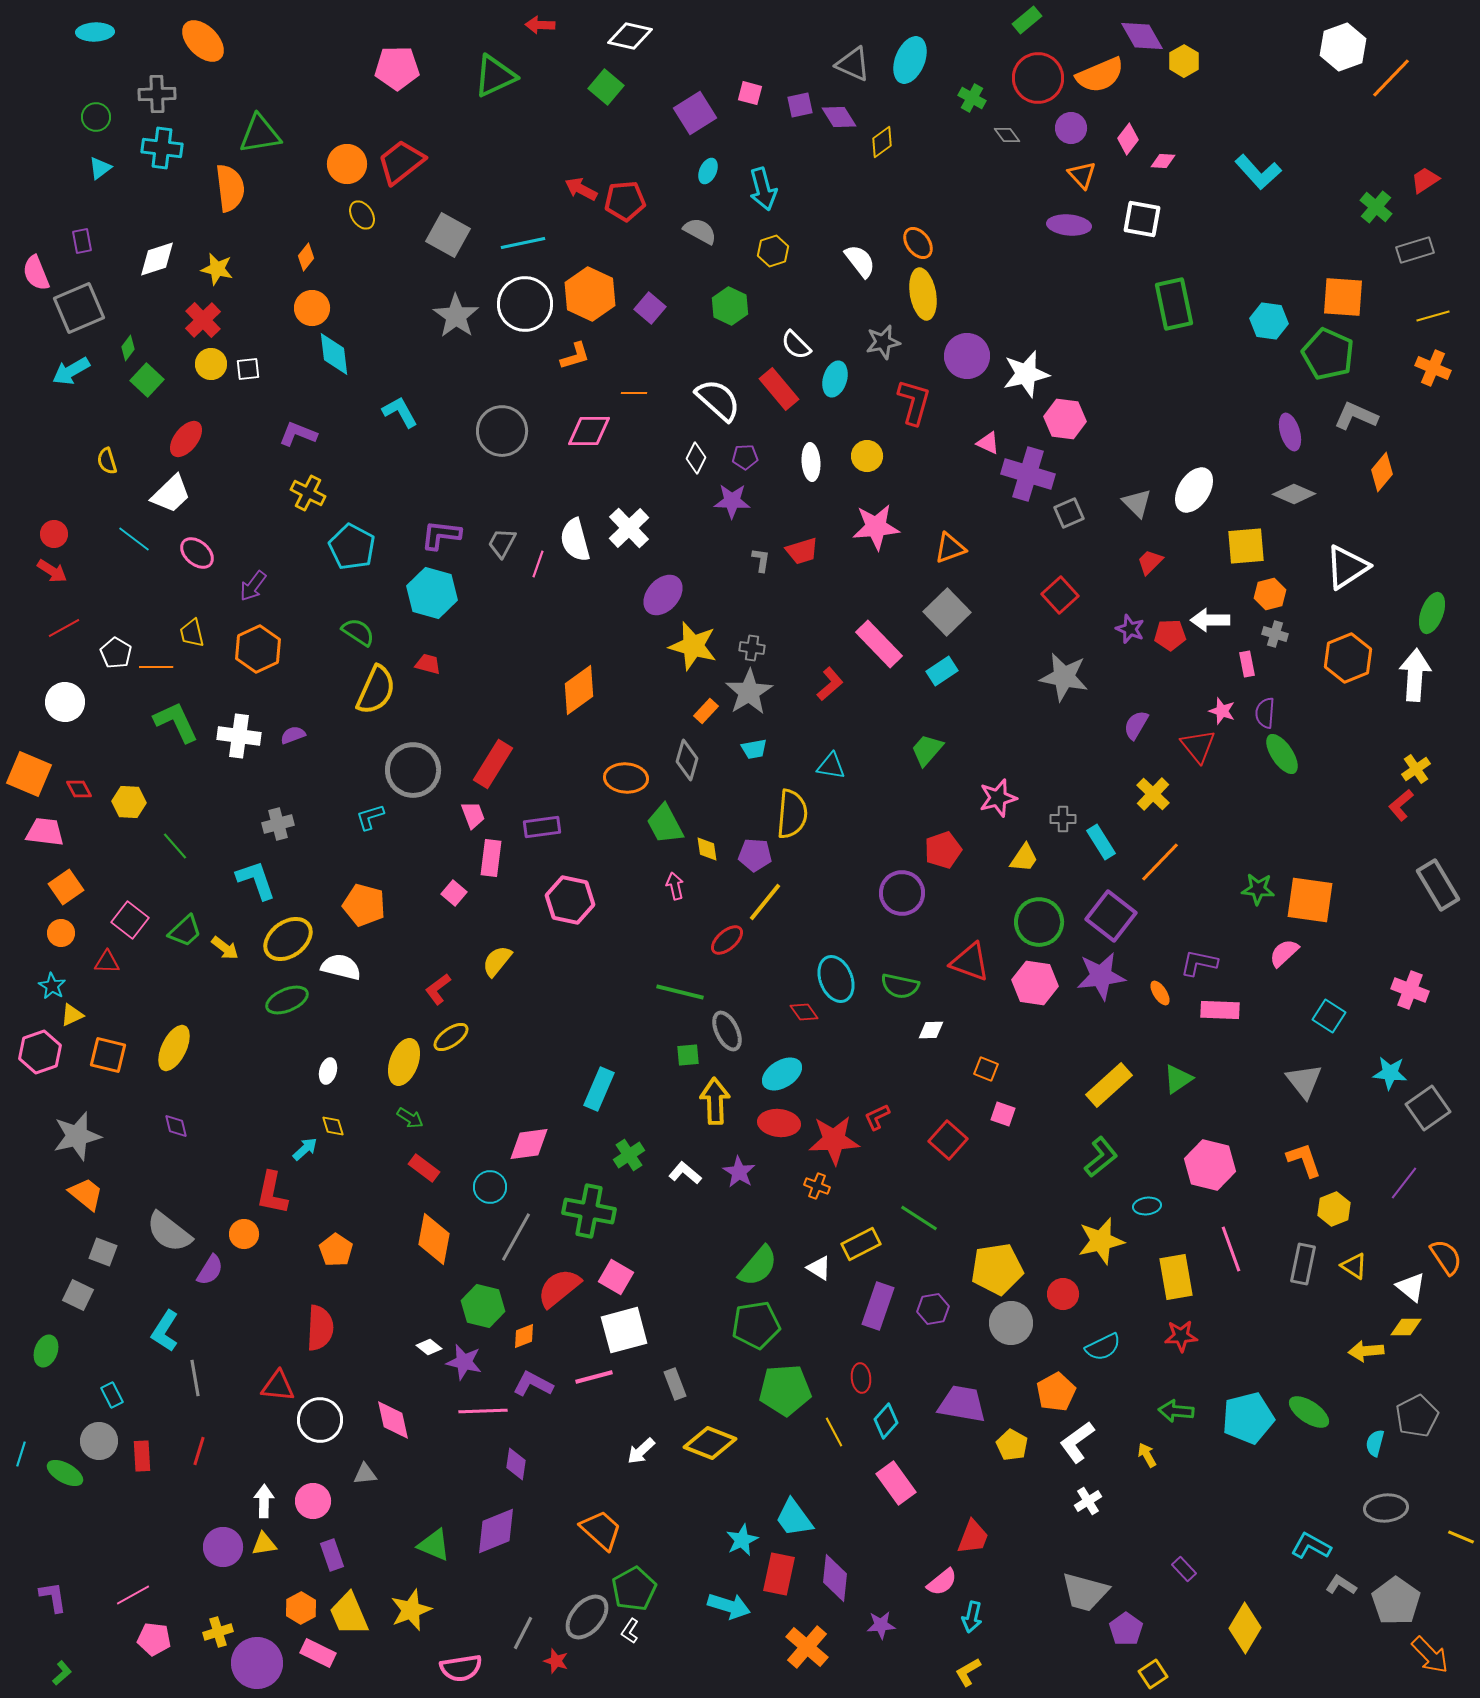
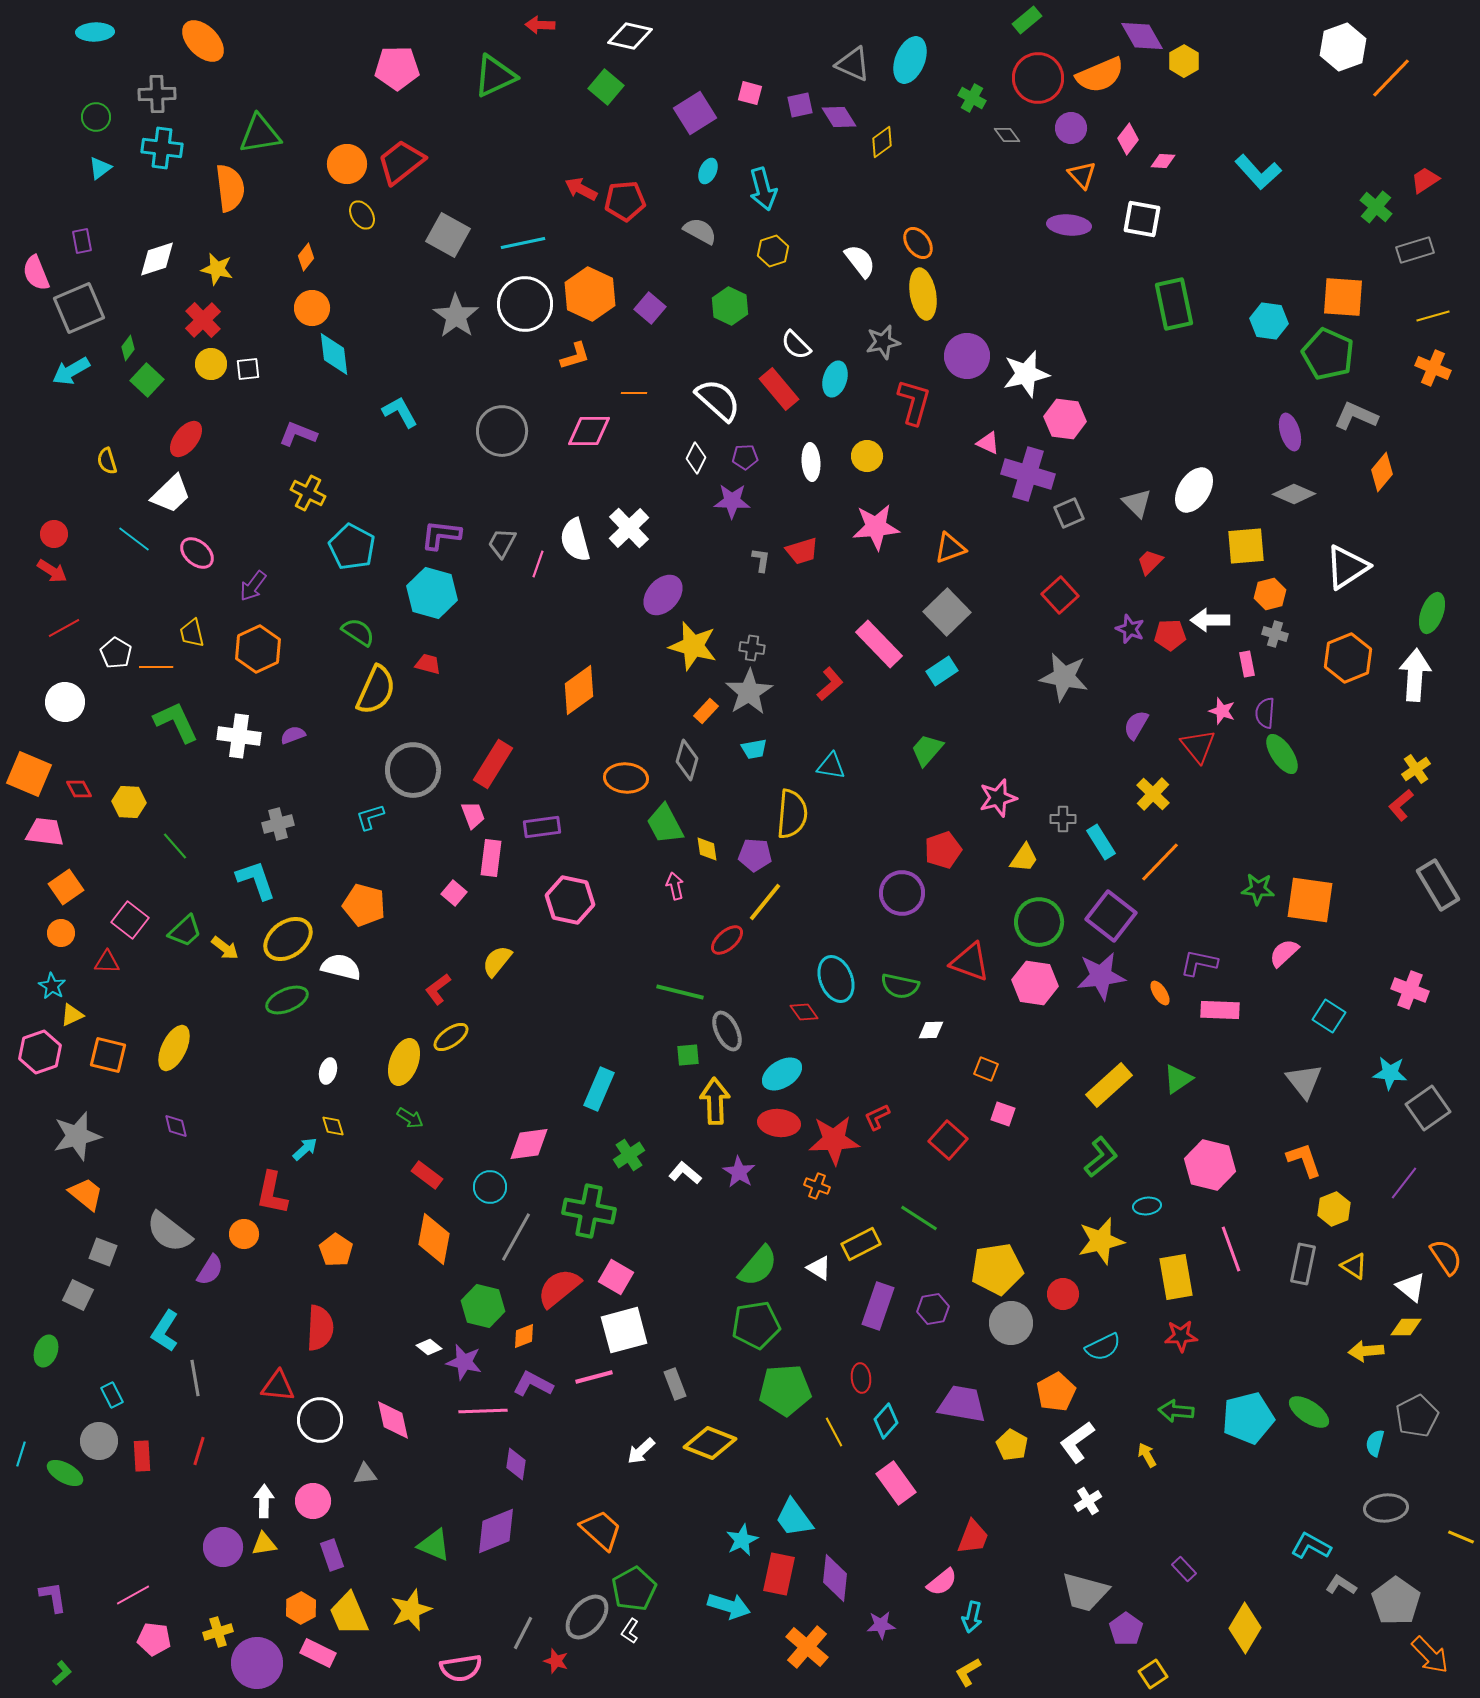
red rectangle at (424, 1168): moved 3 px right, 7 px down
